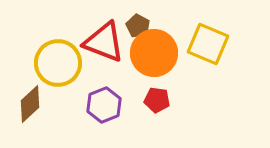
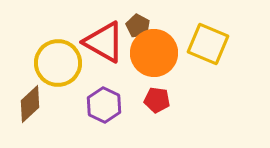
red triangle: rotated 9 degrees clockwise
purple hexagon: rotated 12 degrees counterclockwise
